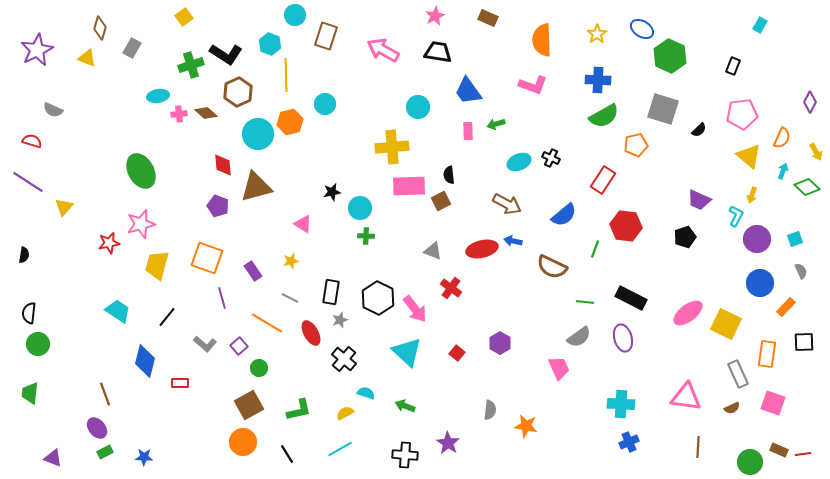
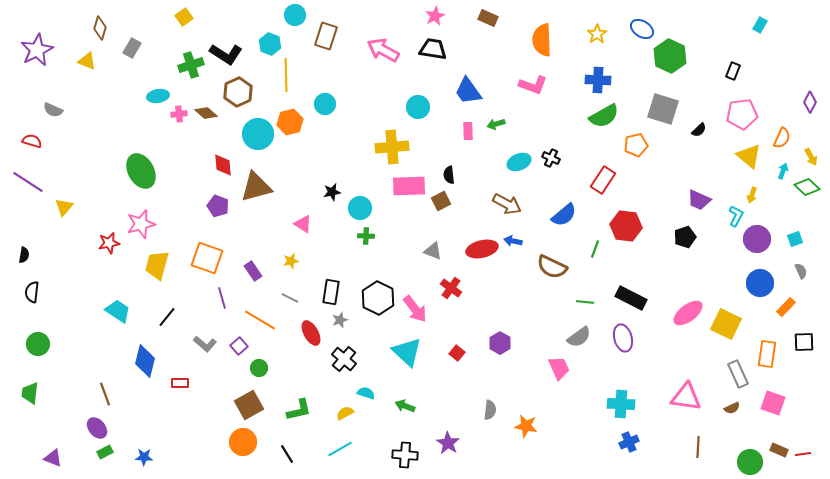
black trapezoid at (438, 52): moved 5 px left, 3 px up
yellow triangle at (87, 58): moved 3 px down
black rectangle at (733, 66): moved 5 px down
yellow arrow at (816, 152): moved 5 px left, 5 px down
black semicircle at (29, 313): moved 3 px right, 21 px up
orange line at (267, 323): moved 7 px left, 3 px up
